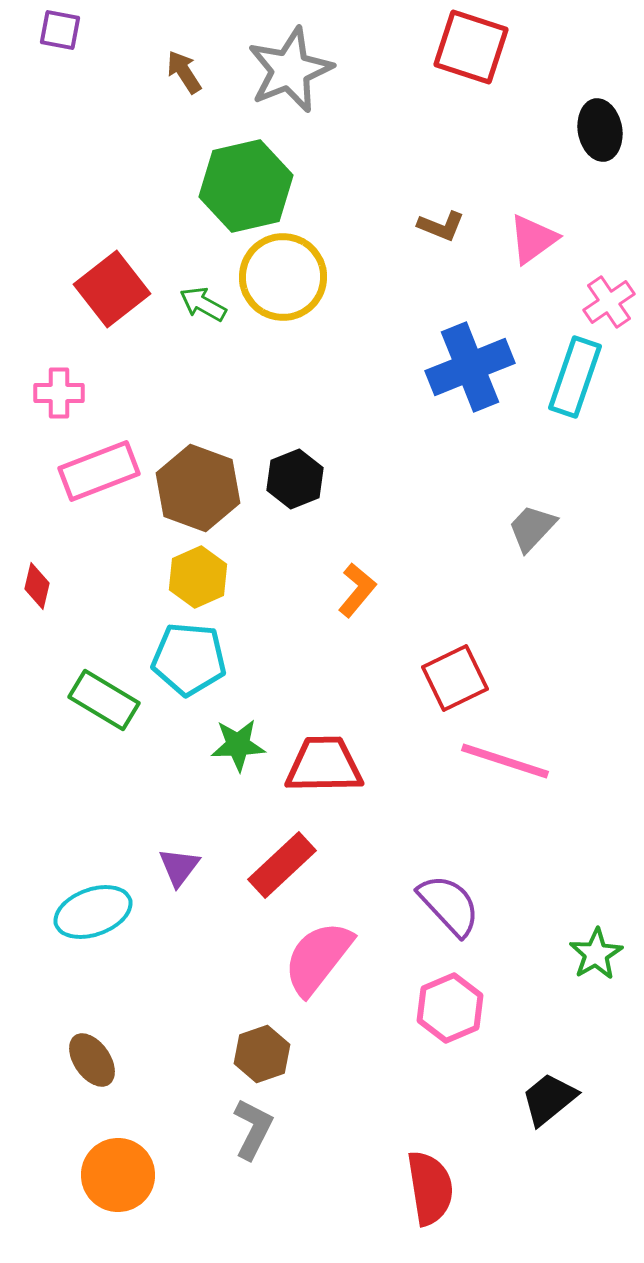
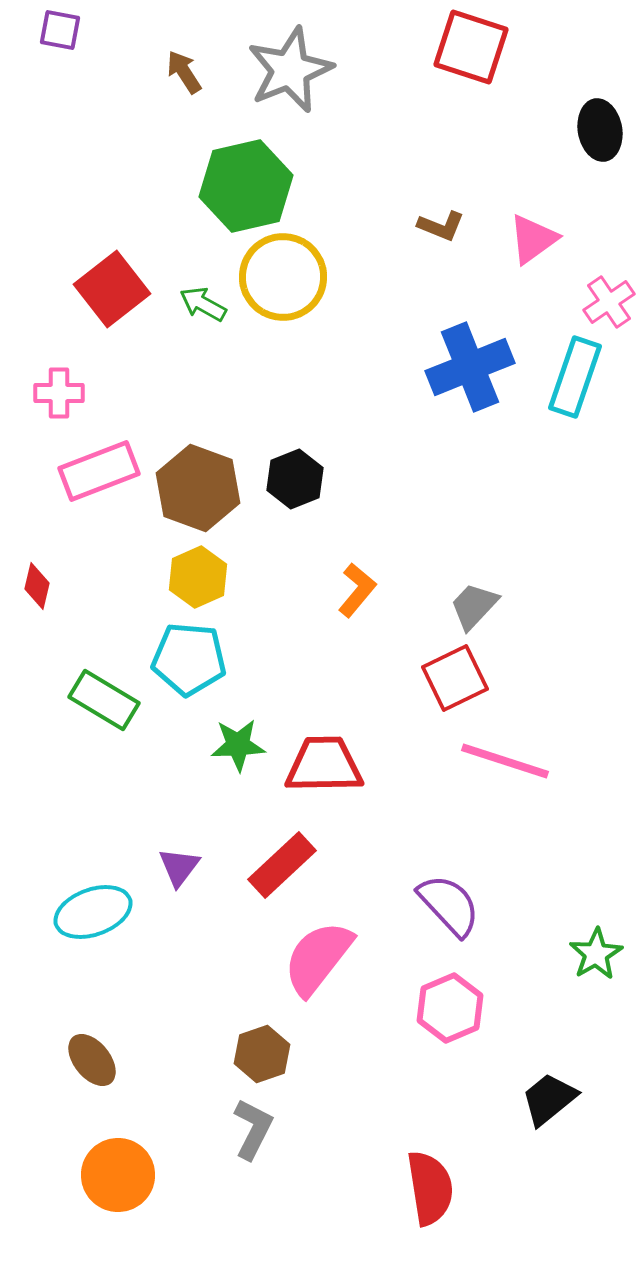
gray trapezoid at (532, 528): moved 58 px left, 78 px down
brown ellipse at (92, 1060): rotated 4 degrees counterclockwise
